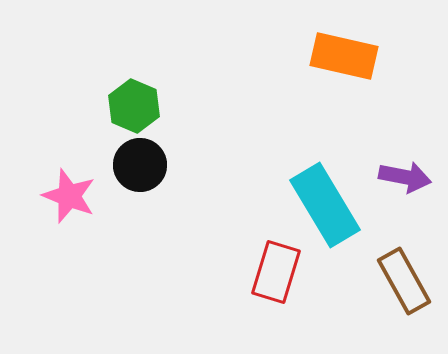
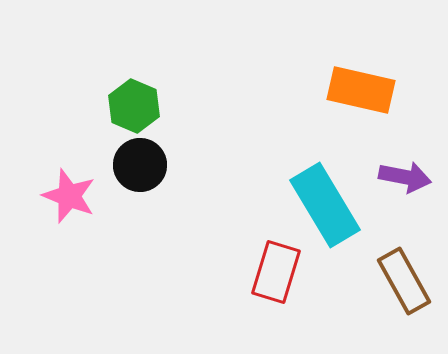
orange rectangle: moved 17 px right, 34 px down
